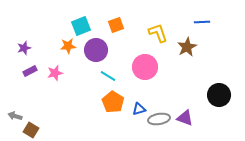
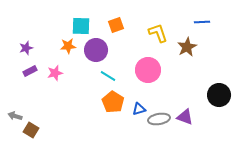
cyan square: rotated 24 degrees clockwise
purple star: moved 2 px right
pink circle: moved 3 px right, 3 px down
purple triangle: moved 1 px up
